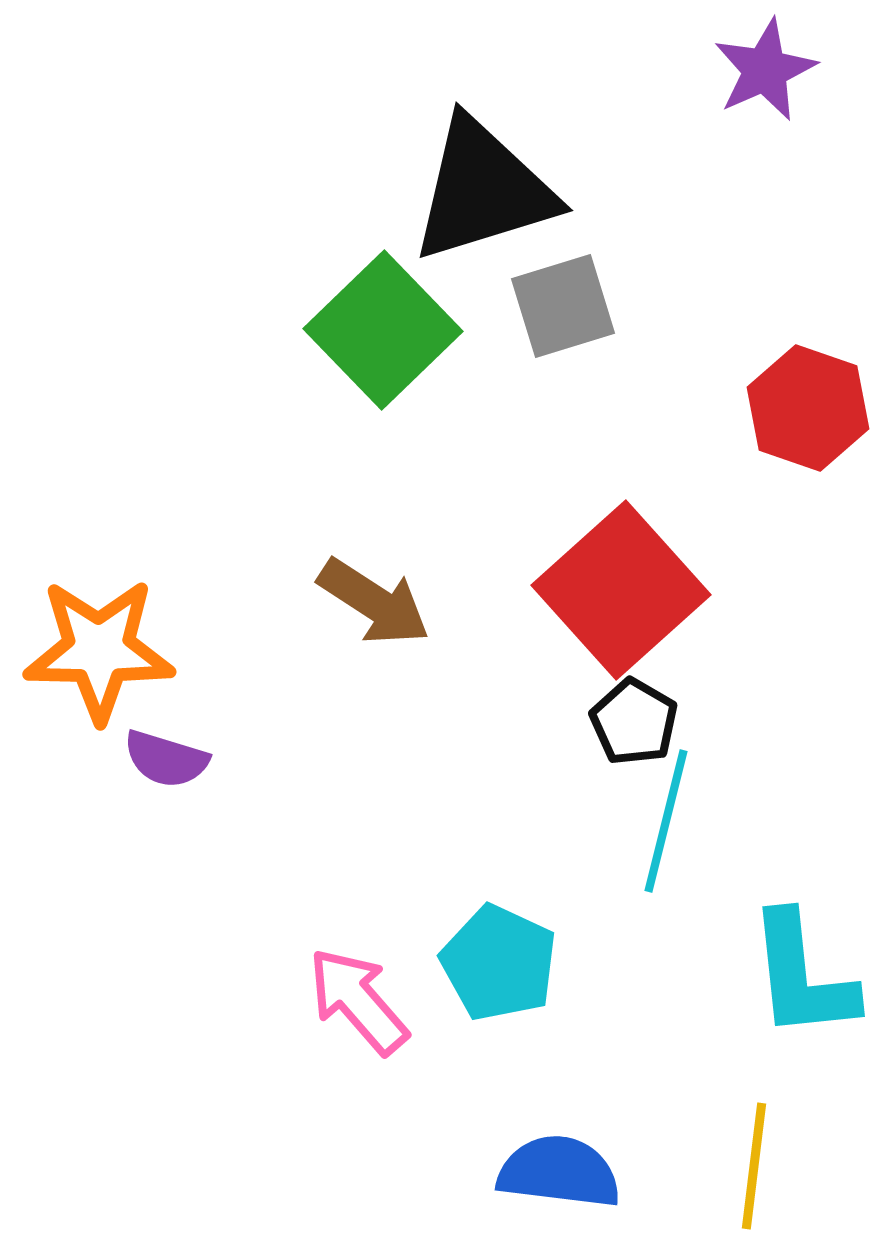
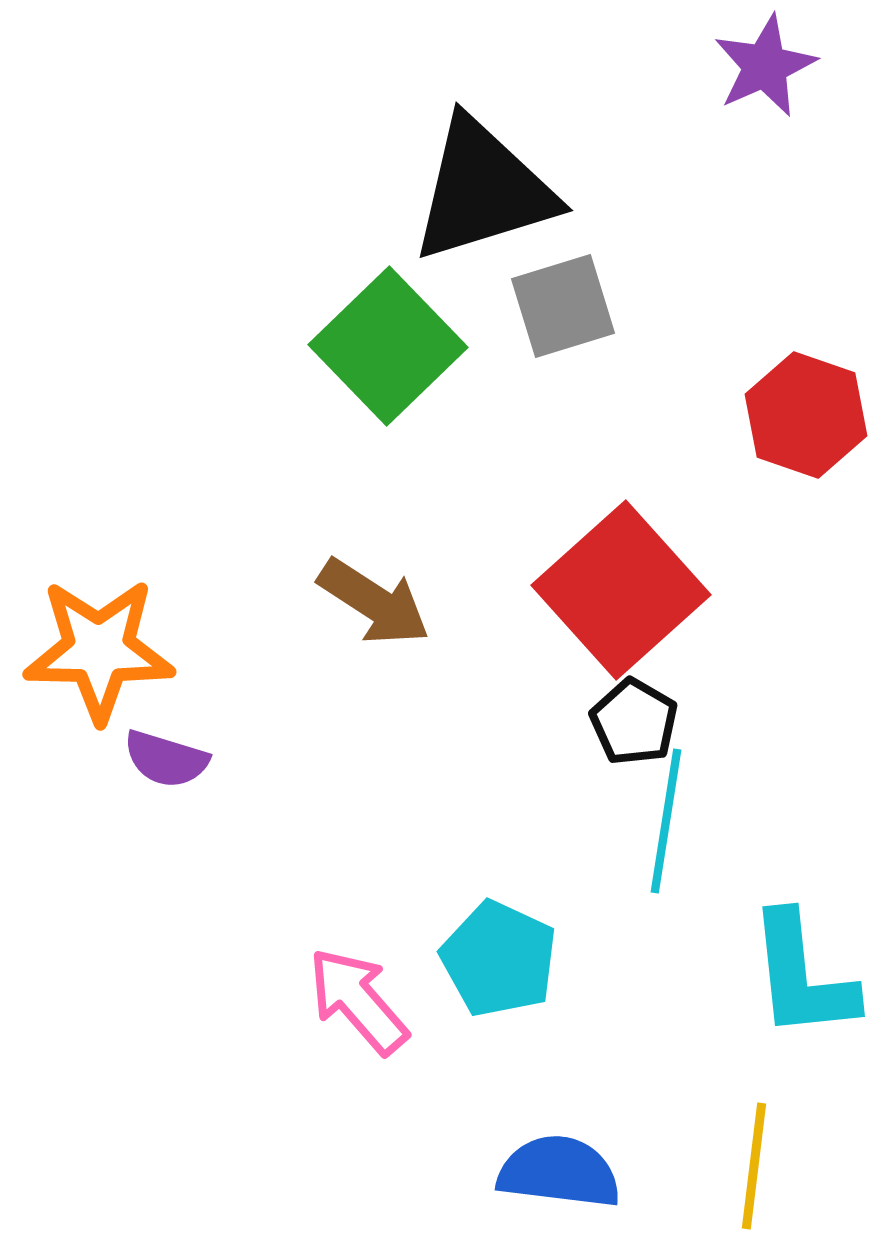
purple star: moved 4 px up
green square: moved 5 px right, 16 px down
red hexagon: moved 2 px left, 7 px down
cyan line: rotated 5 degrees counterclockwise
cyan pentagon: moved 4 px up
